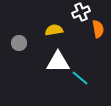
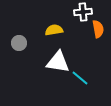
white cross: moved 2 px right; rotated 18 degrees clockwise
white triangle: rotated 10 degrees clockwise
